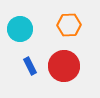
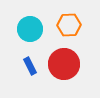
cyan circle: moved 10 px right
red circle: moved 2 px up
